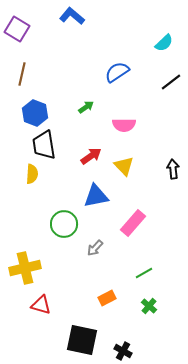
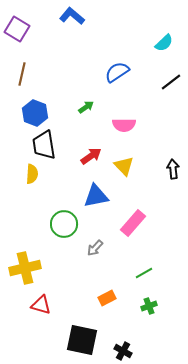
green cross: rotated 28 degrees clockwise
